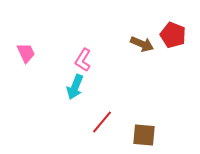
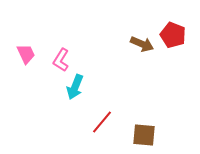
pink trapezoid: moved 1 px down
pink L-shape: moved 22 px left
